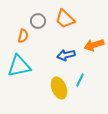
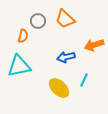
blue arrow: moved 2 px down
cyan line: moved 4 px right
yellow ellipse: rotated 25 degrees counterclockwise
